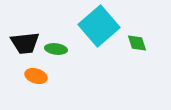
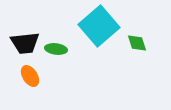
orange ellipse: moved 6 px left; rotated 40 degrees clockwise
